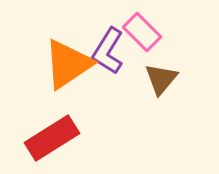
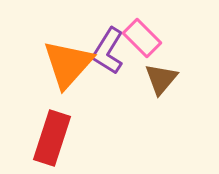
pink rectangle: moved 6 px down
orange triangle: rotated 14 degrees counterclockwise
red rectangle: rotated 40 degrees counterclockwise
